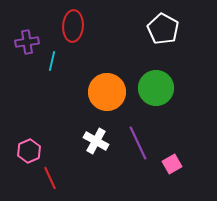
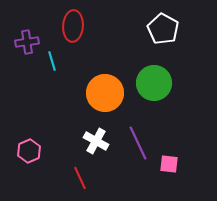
cyan line: rotated 30 degrees counterclockwise
green circle: moved 2 px left, 5 px up
orange circle: moved 2 px left, 1 px down
pink square: moved 3 px left; rotated 36 degrees clockwise
red line: moved 30 px right
